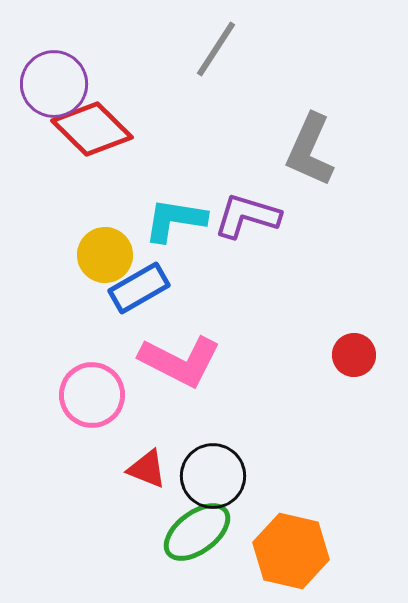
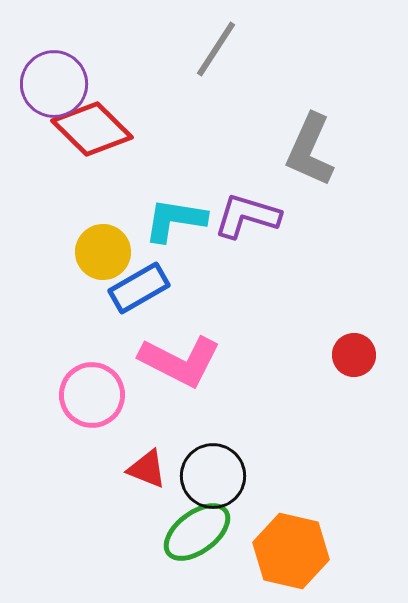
yellow circle: moved 2 px left, 3 px up
